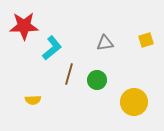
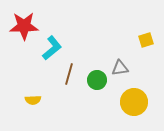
gray triangle: moved 15 px right, 25 px down
